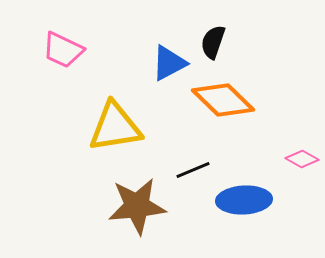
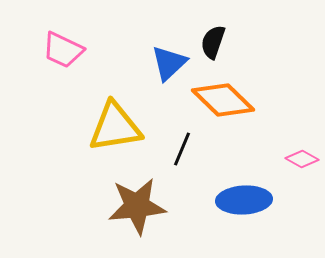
blue triangle: rotated 15 degrees counterclockwise
black line: moved 11 px left, 21 px up; rotated 44 degrees counterclockwise
